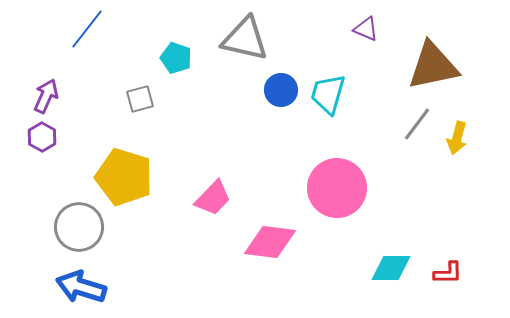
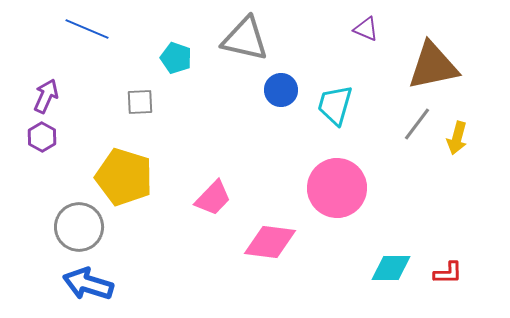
blue line: rotated 75 degrees clockwise
cyan trapezoid: moved 7 px right, 11 px down
gray square: moved 3 px down; rotated 12 degrees clockwise
blue arrow: moved 7 px right, 3 px up
